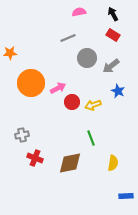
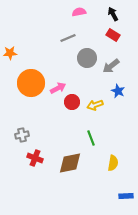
yellow arrow: moved 2 px right
